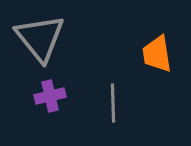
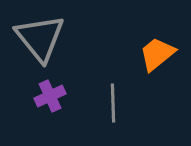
orange trapezoid: rotated 60 degrees clockwise
purple cross: rotated 12 degrees counterclockwise
